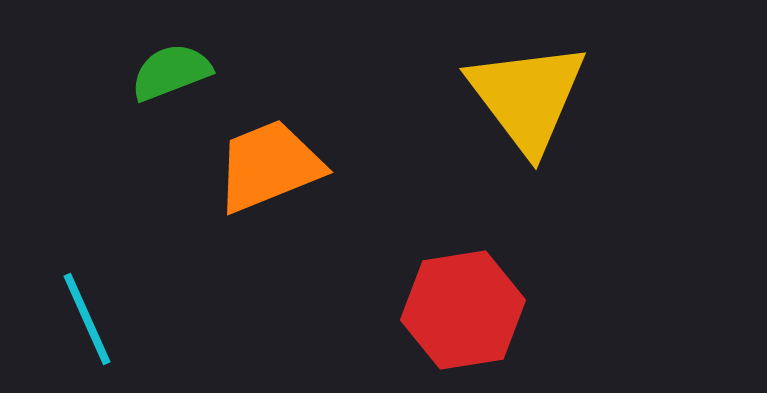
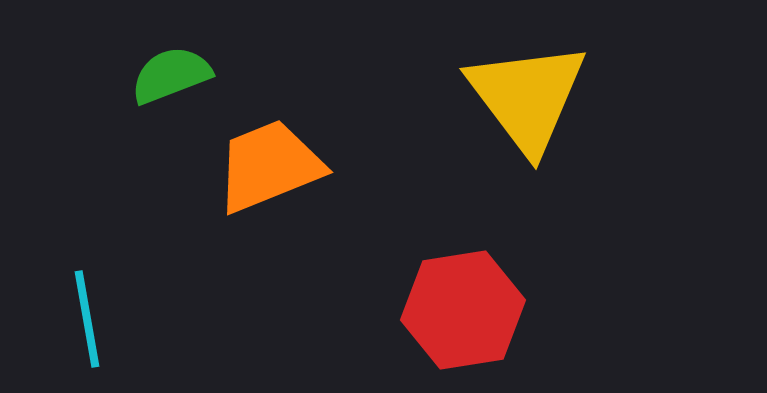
green semicircle: moved 3 px down
cyan line: rotated 14 degrees clockwise
